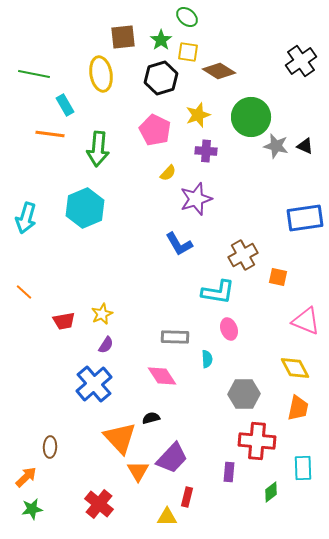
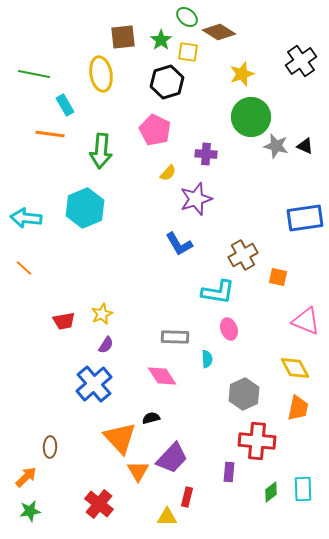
brown diamond at (219, 71): moved 39 px up
black hexagon at (161, 78): moved 6 px right, 4 px down
yellow star at (198, 115): moved 44 px right, 41 px up
green arrow at (98, 149): moved 3 px right, 2 px down
purple cross at (206, 151): moved 3 px down
cyan arrow at (26, 218): rotated 80 degrees clockwise
orange line at (24, 292): moved 24 px up
gray hexagon at (244, 394): rotated 24 degrees counterclockwise
cyan rectangle at (303, 468): moved 21 px down
green star at (32, 509): moved 2 px left, 2 px down
